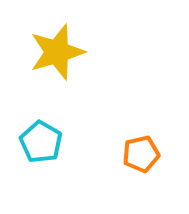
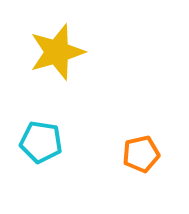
cyan pentagon: rotated 21 degrees counterclockwise
